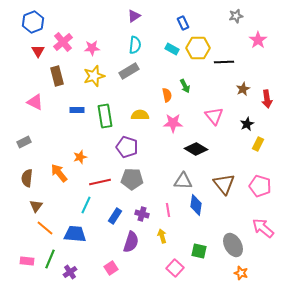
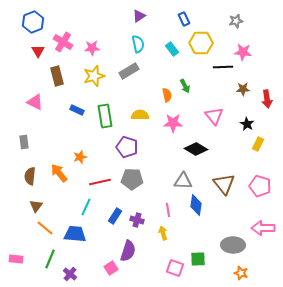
purple triangle at (134, 16): moved 5 px right
gray star at (236, 16): moved 5 px down
blue rectangle at (183, 23): moved 1 px right, 4 px up
pink star at (258, 40): moved 15 px left, 12 px down; rotated 30 degrees counterclockwise
pink cross at (63, 42): rotated 18 degrees counterclockwise
cyan semicircle at (135, 45): moved 3 px right, 1 px up; rotated 18 degrees counterclockwise
yellow hexagon at (198, 48): moved 3 px right, 5 px up
cyan rectangle at (172, 49): rotated 24 degrees clockwise
black line at (224, 62): moved 1 px left, 5 px down
brown star at (243, 89): rotated 24 degrees clockwise
blue rectangle at (77, 110): rotated 24 degrees clockwise
black star at (247, 124): rotated 16 degrees counterclockwise
gray rectangle at (24, 142): rotated 72 degrees counterclockwise
brown semicircle at (27, 178): moved 3 px right, 2 px up
cyan line at (86, 205): moved 2 px down
purple cross at (142, 214): moved 5 px left, 6 px down
pink arrow at (263, 228): rotated 40 degrees counterclockwise
yellow arrow at (162, 236): moved 1 px right, 3 px up
purple semicircle at (131, 242): moved 3 px left, 9 px down
gray ellipse at (233, 245): rotated 60 degrees counterclockwise
green square at (199, 251): moved 1 px left, 8 px down; rotated 14 degrees counterclockwise
pink rectangle at (27, 261): moved 11 px left, 2 px up
pink square at (175, 268): rotated 24 degrees counterclockwise
purple cross at (70, 272): moved 2 px down; rotated 16 degrees counterclockwise
